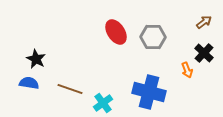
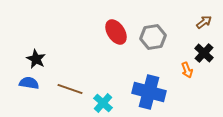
gray hexagon: rotated 10 degrees counterclockwise
cyan cross: rotated 12 degrees counterclockwise
